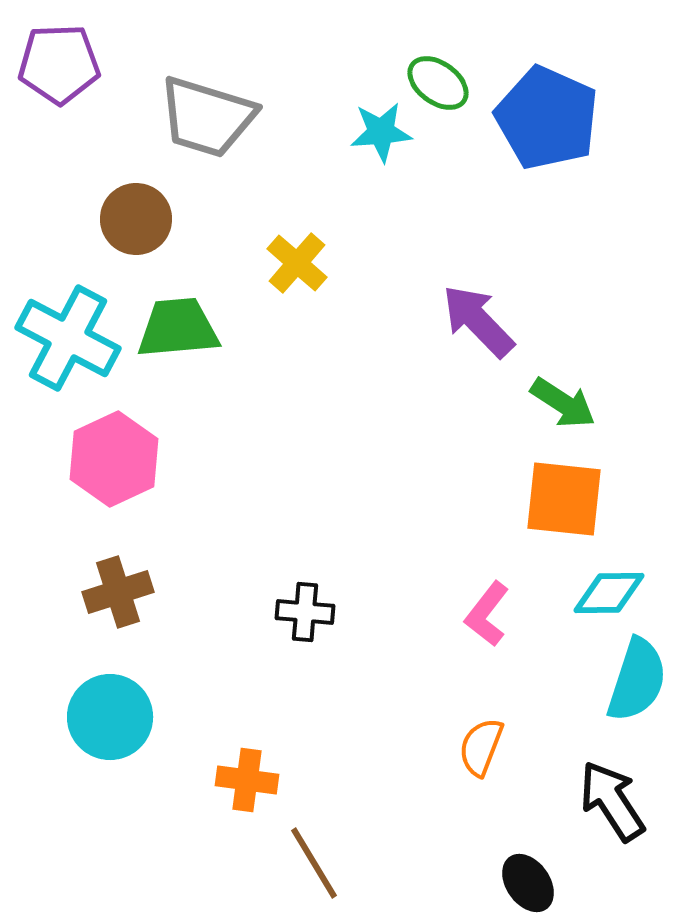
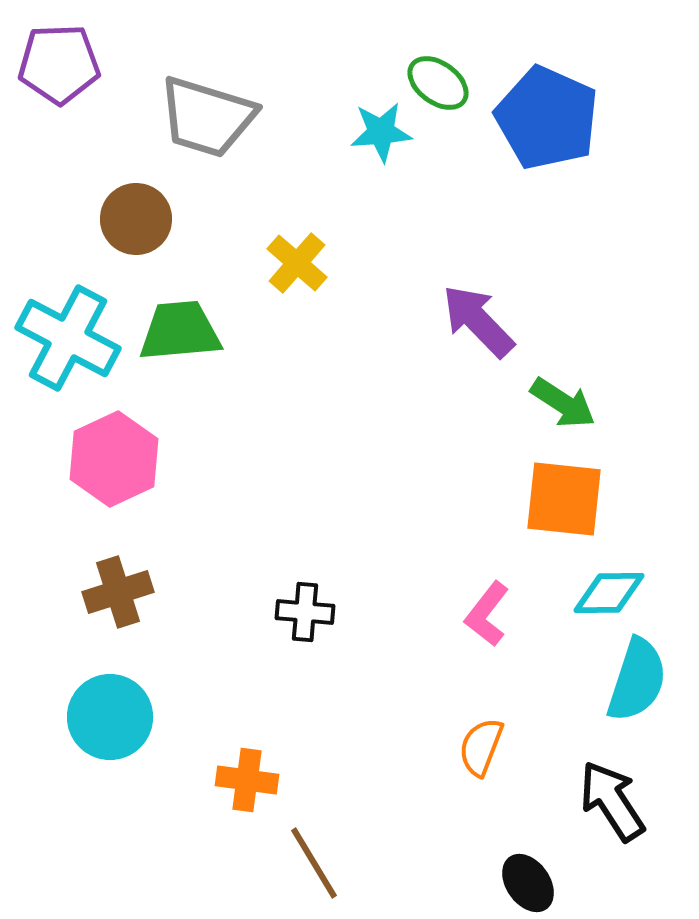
green trapezoid: moved 2 px right, 3 px down
